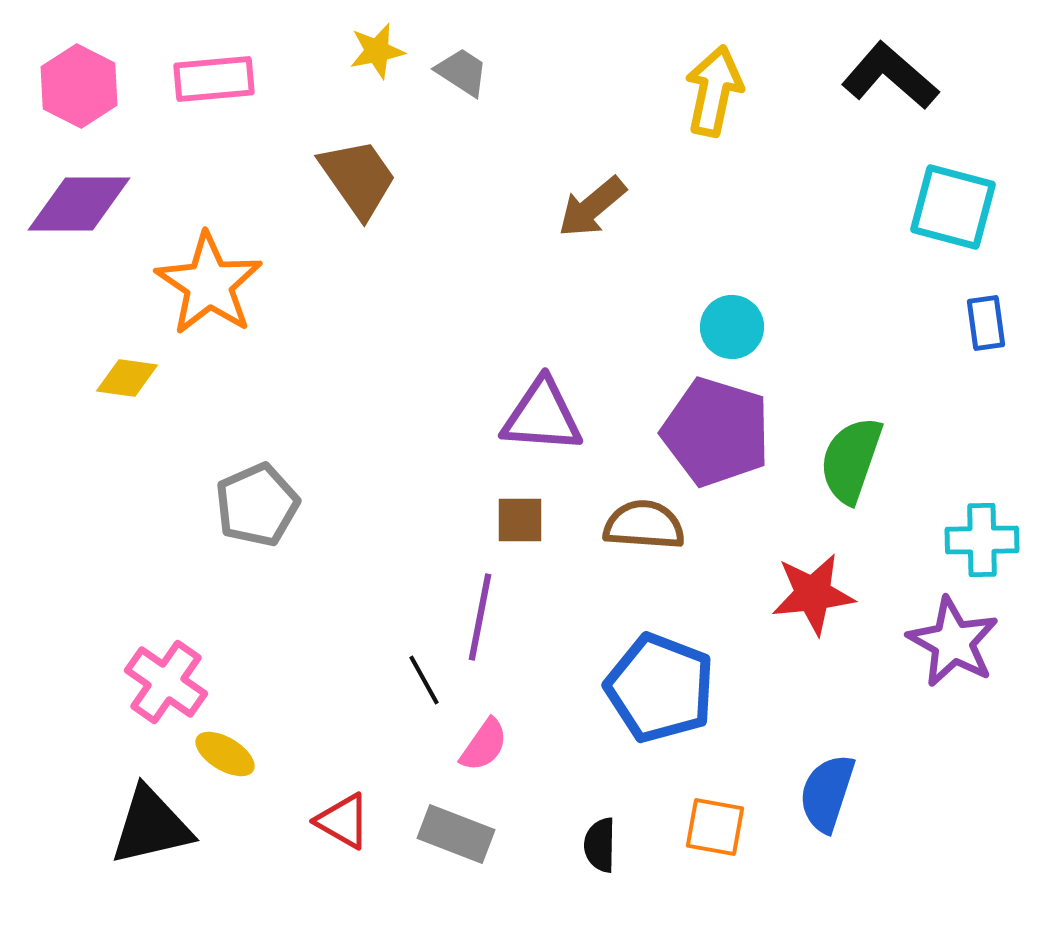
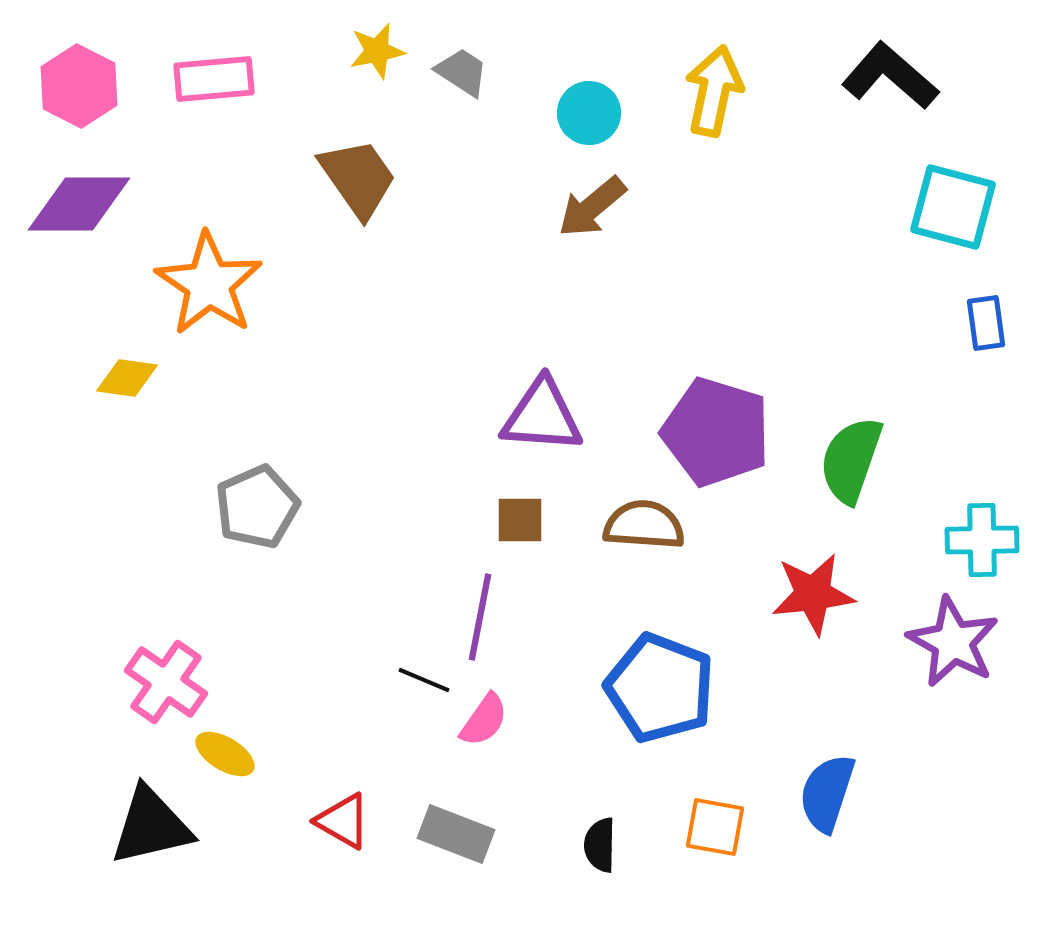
cyan circle: moved 143 px left, 214 px up
gray pentagon: moved 2 px down
black line: rotated 38 degrees counterclockwise
pink semicircle: moved 25 px up
